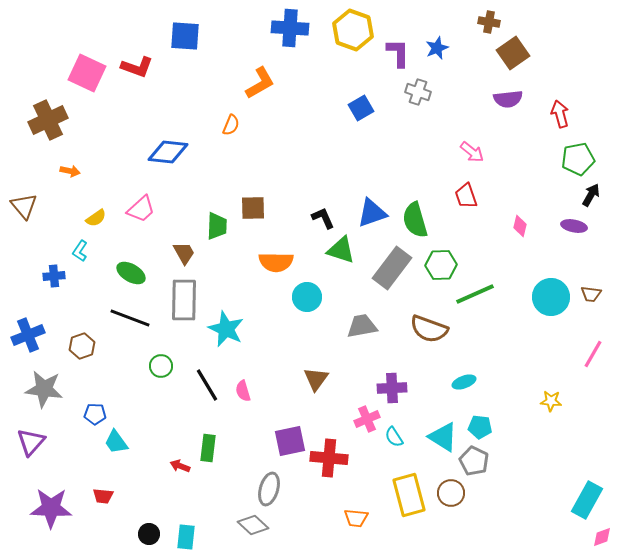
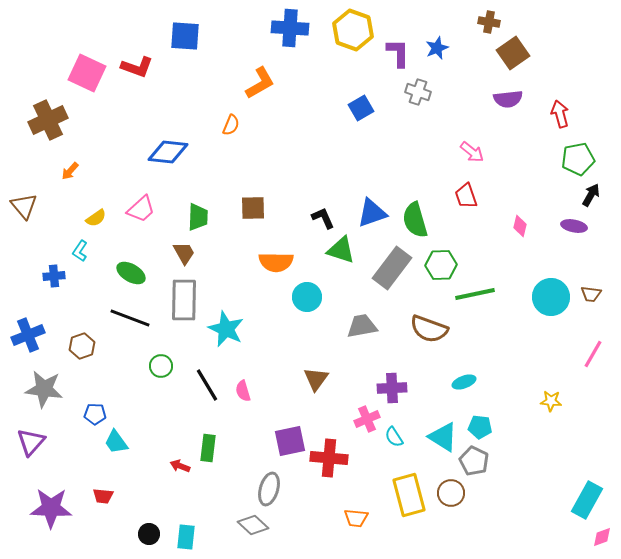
orange arrow at (70, 171): rotated 120 degrees clockwise
green trapezoid at (217, 226): moved 19 px left, 9 px up
green line at (475, 294): rotated 12 degrees clockwise
